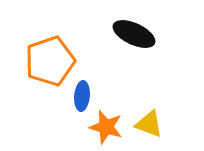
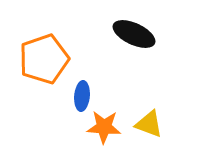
orange pentagon: moved 6 px left, 2 px up
orange star: moved 2 px left; rotated 12 degrees counterclockwise
